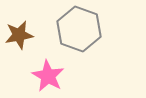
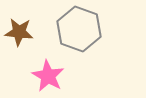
brown star: moved 3 px up; rotated 16 degrees clockwise
